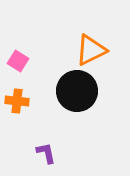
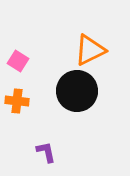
orange triangle: moved 1 px left
purple L-shape: moved 1 px up
